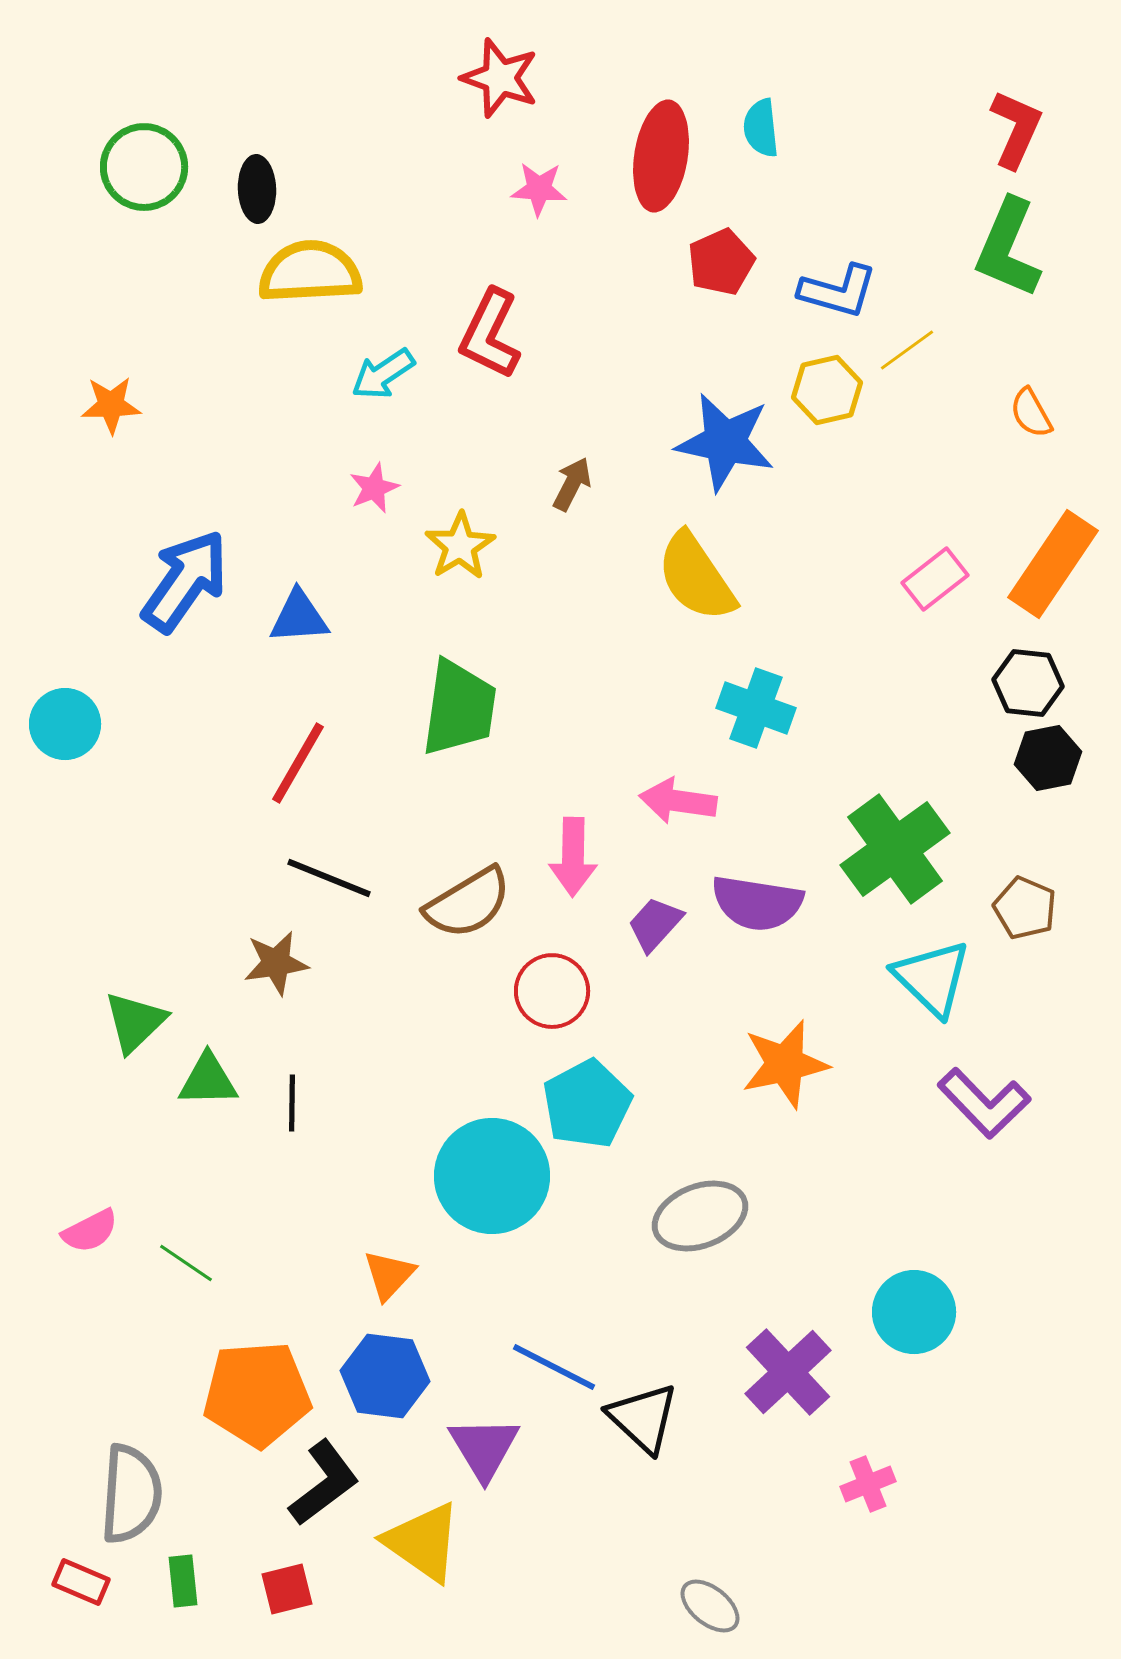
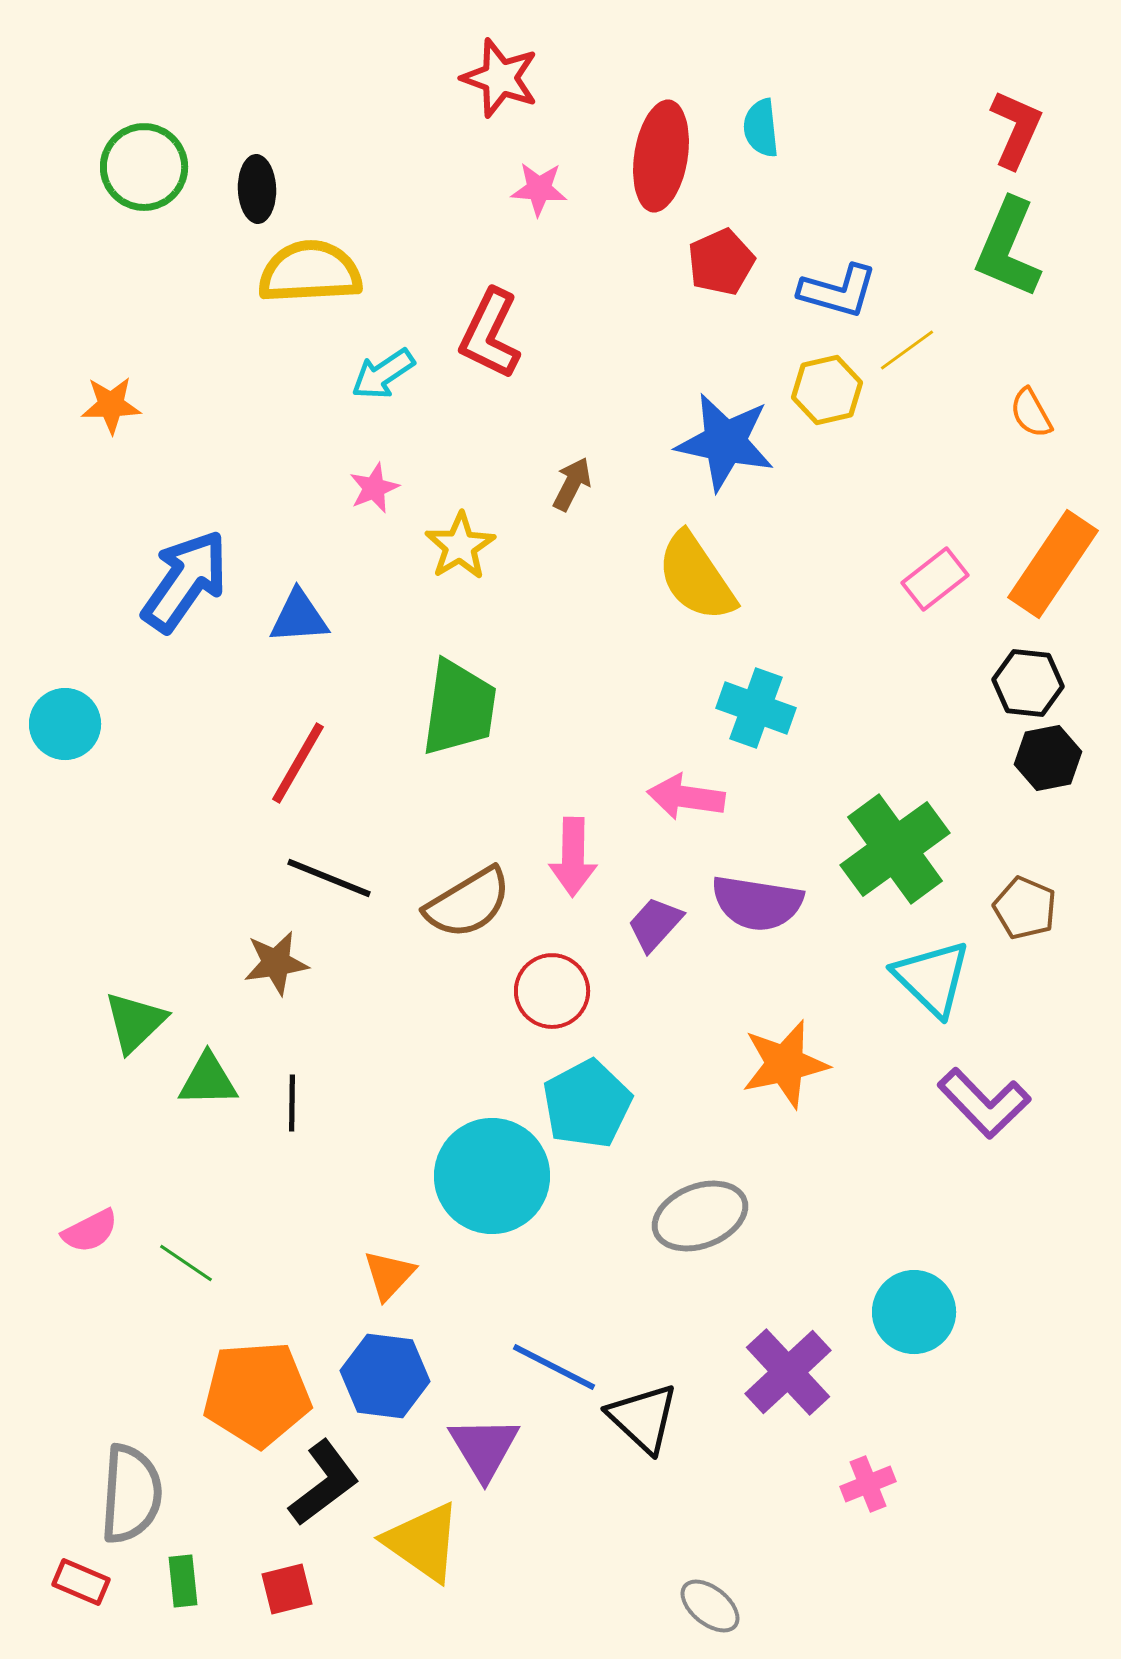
pink arrow at (678, 801): moved 8 px right, 4 px up
